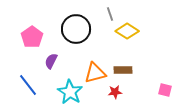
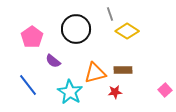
purple semicircle: moved 2 px right; rotated 77 degrees counterclockwise
pink square: rotated 32 degrees clockwise
